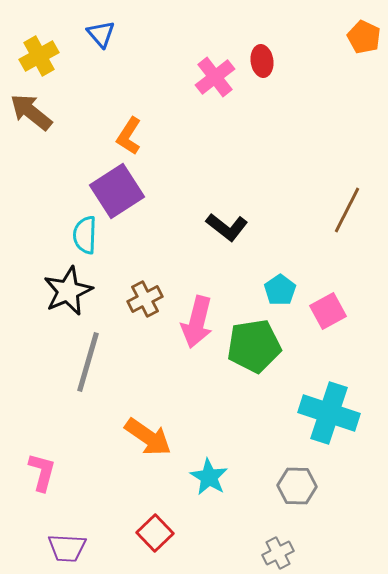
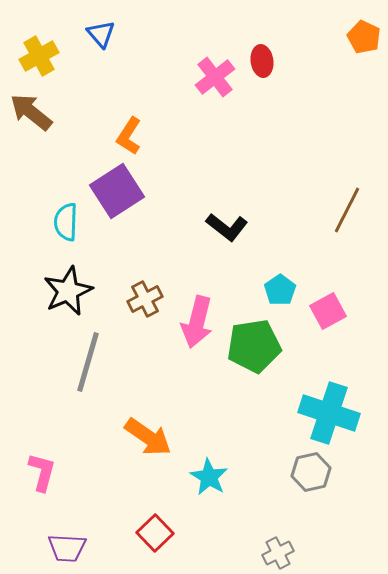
cyan semicircle: moved 19 px left, 13 px up
gray hexagon: moved 14 px right, 14 px up; rotated 15 degrees counterclockwise
